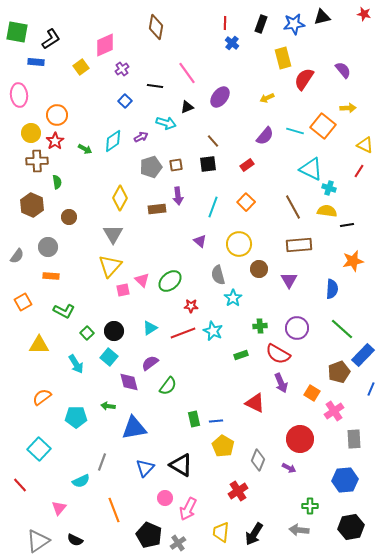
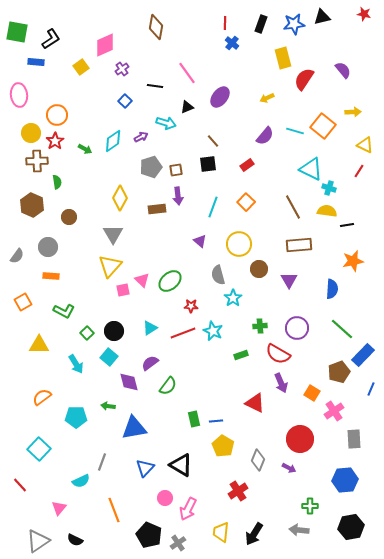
yellow arrow at (348, 108): moved 5 px right, 4 px down
brown square at (176, 165): moved 5 px down
